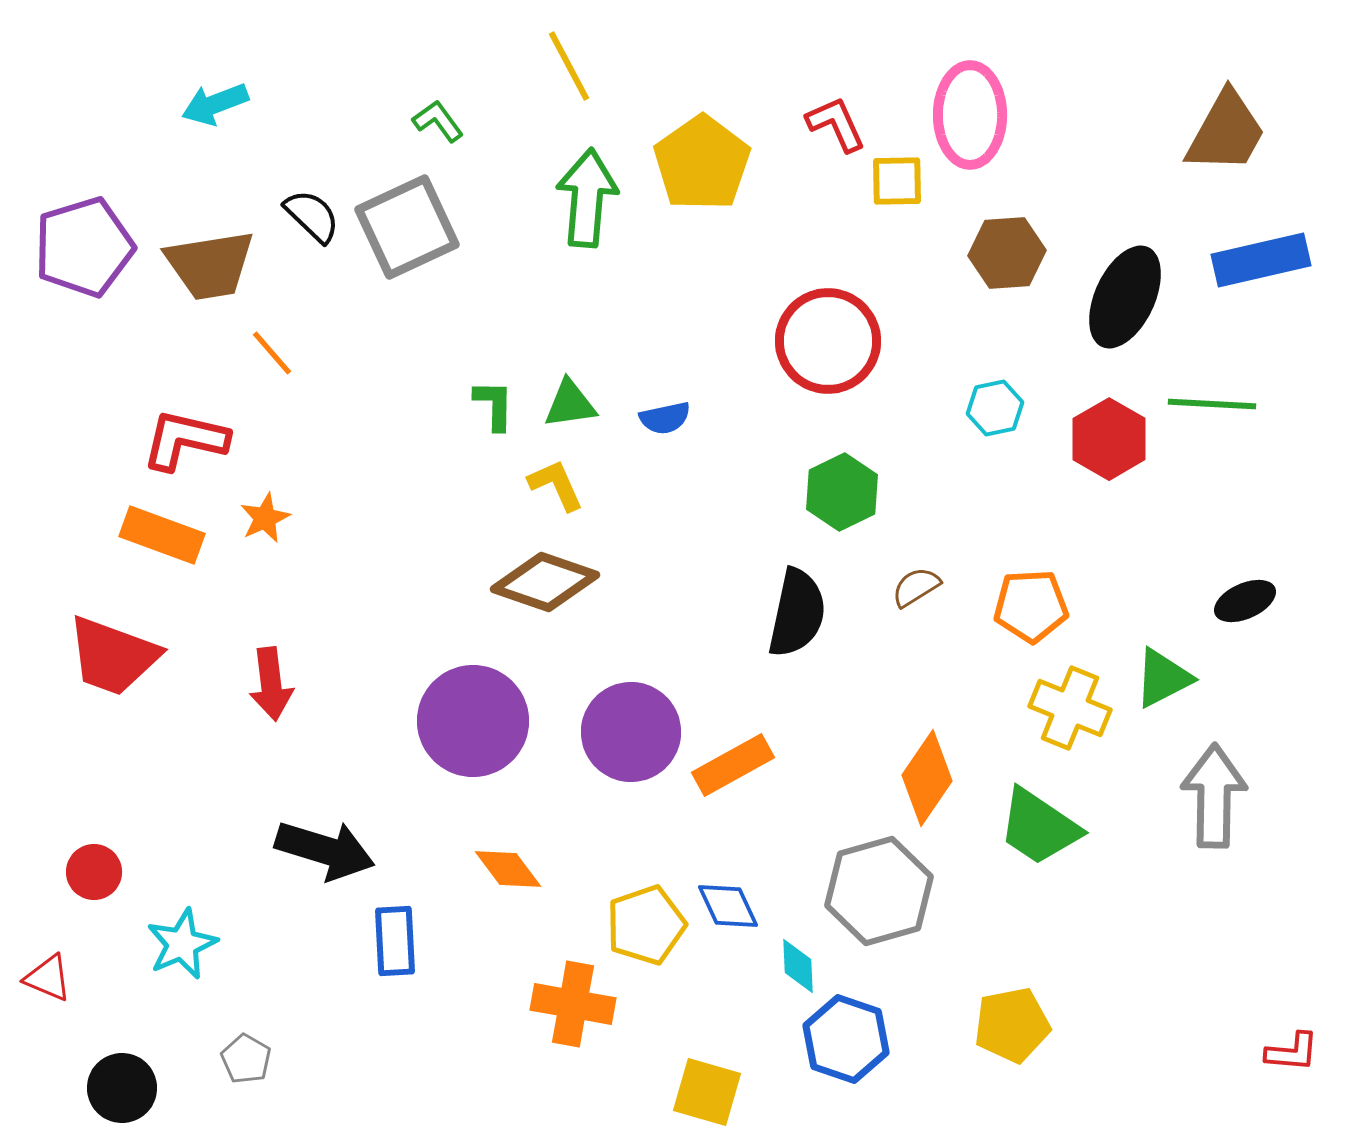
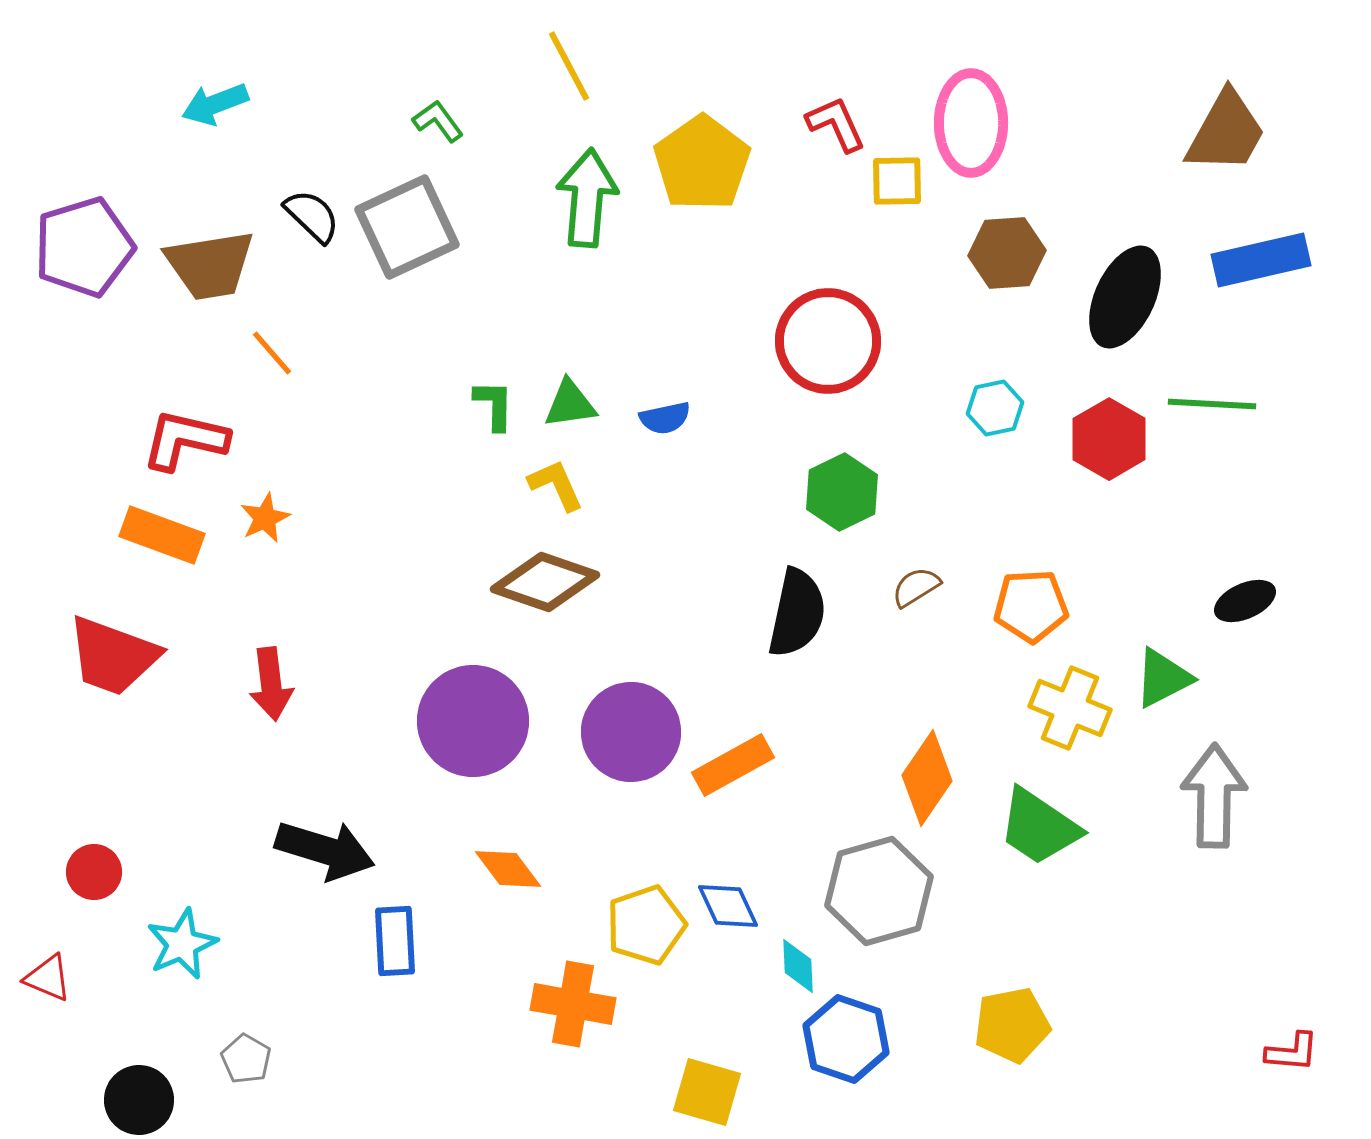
pink ellipse at (970, 115): moved 1 px right, 8 px down
black circle at (122, 1088): moved 17 px right, 12 px down
